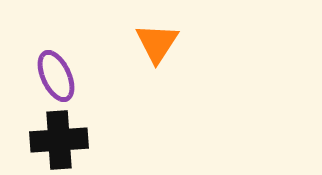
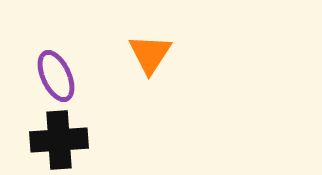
orange triangle: moved 7 px left, 11 px down
